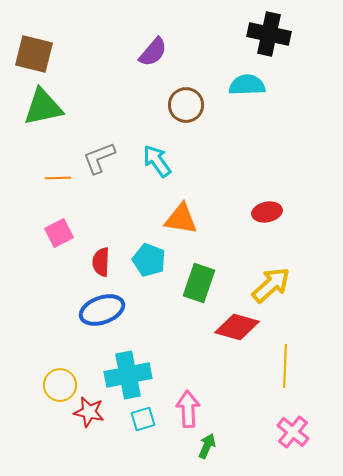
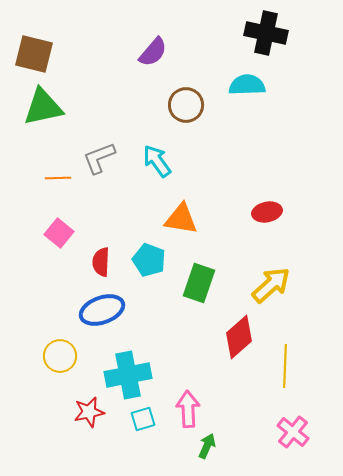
black cross: moved 3 px left, 1 px up
pink square: rotated 24 degrees counterclockwise
red diamond: moved 2 px right, 10 px down; rotated 57 degrees counterclockwise
yellow circle: moved 29 px up
red star: rotated 24 degrees counterclockwise
